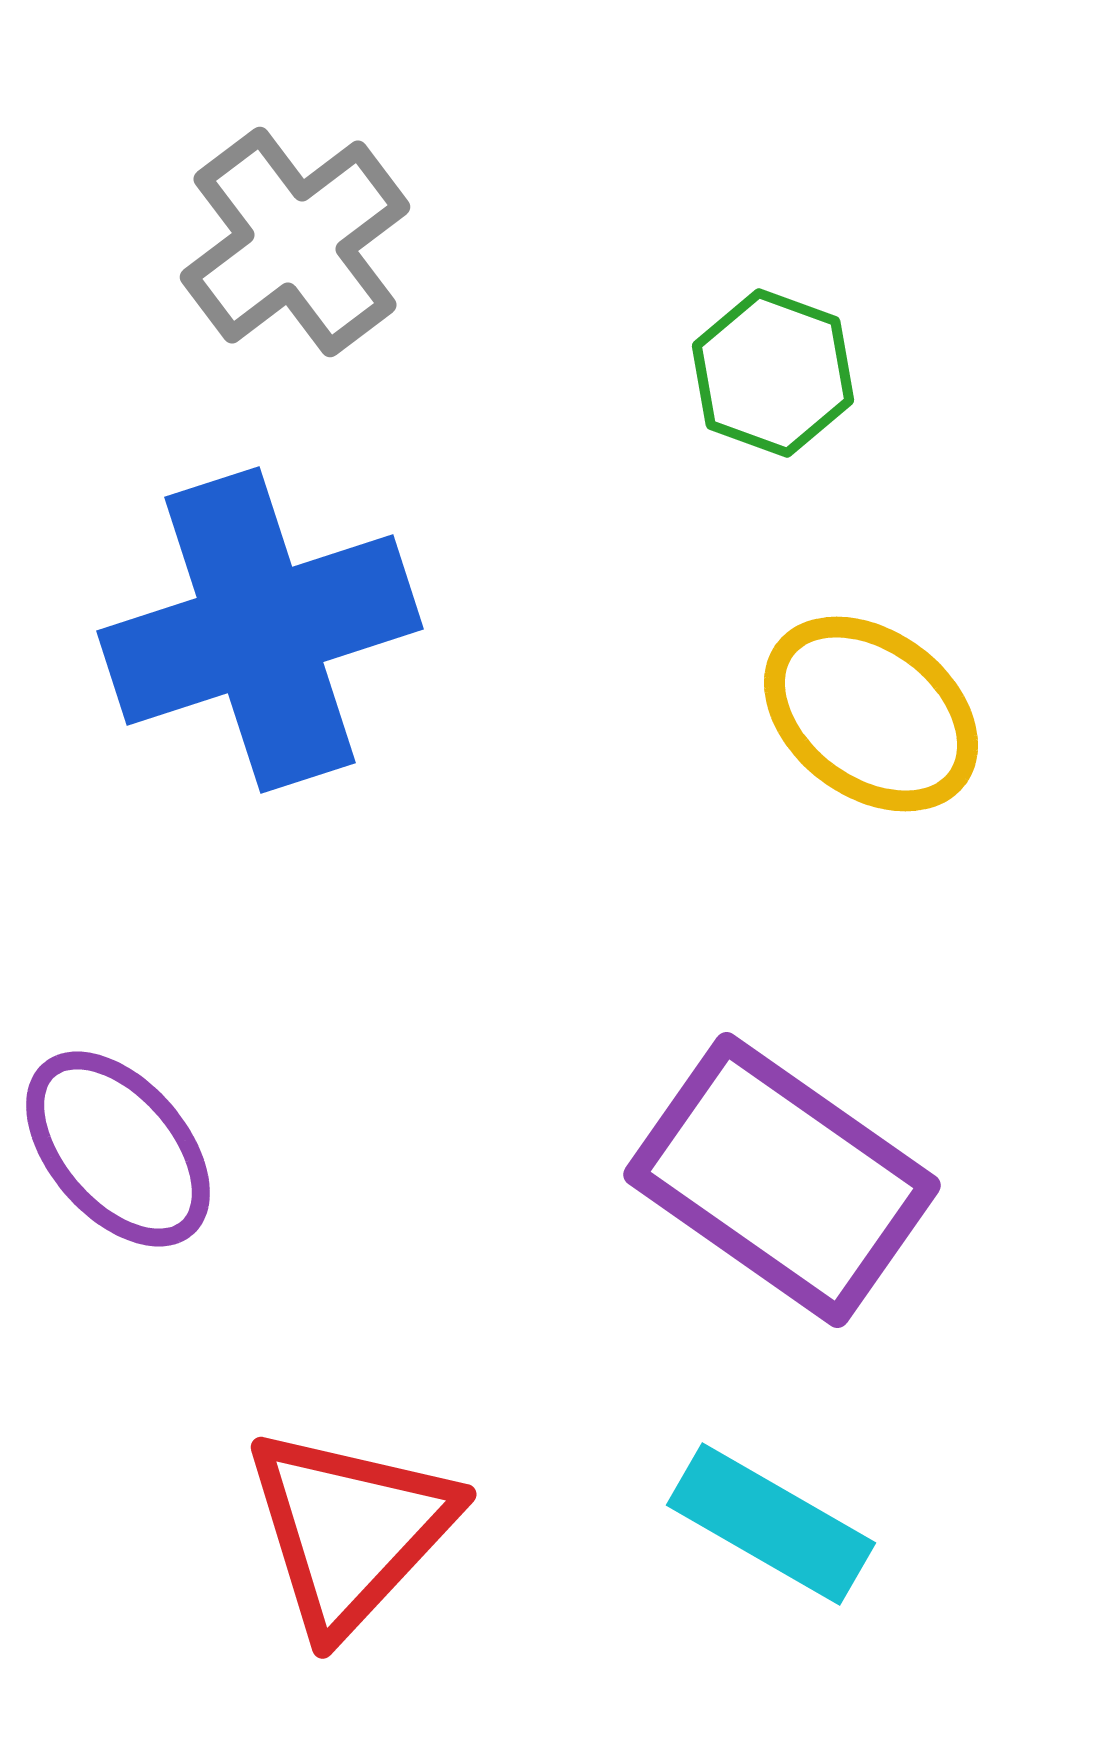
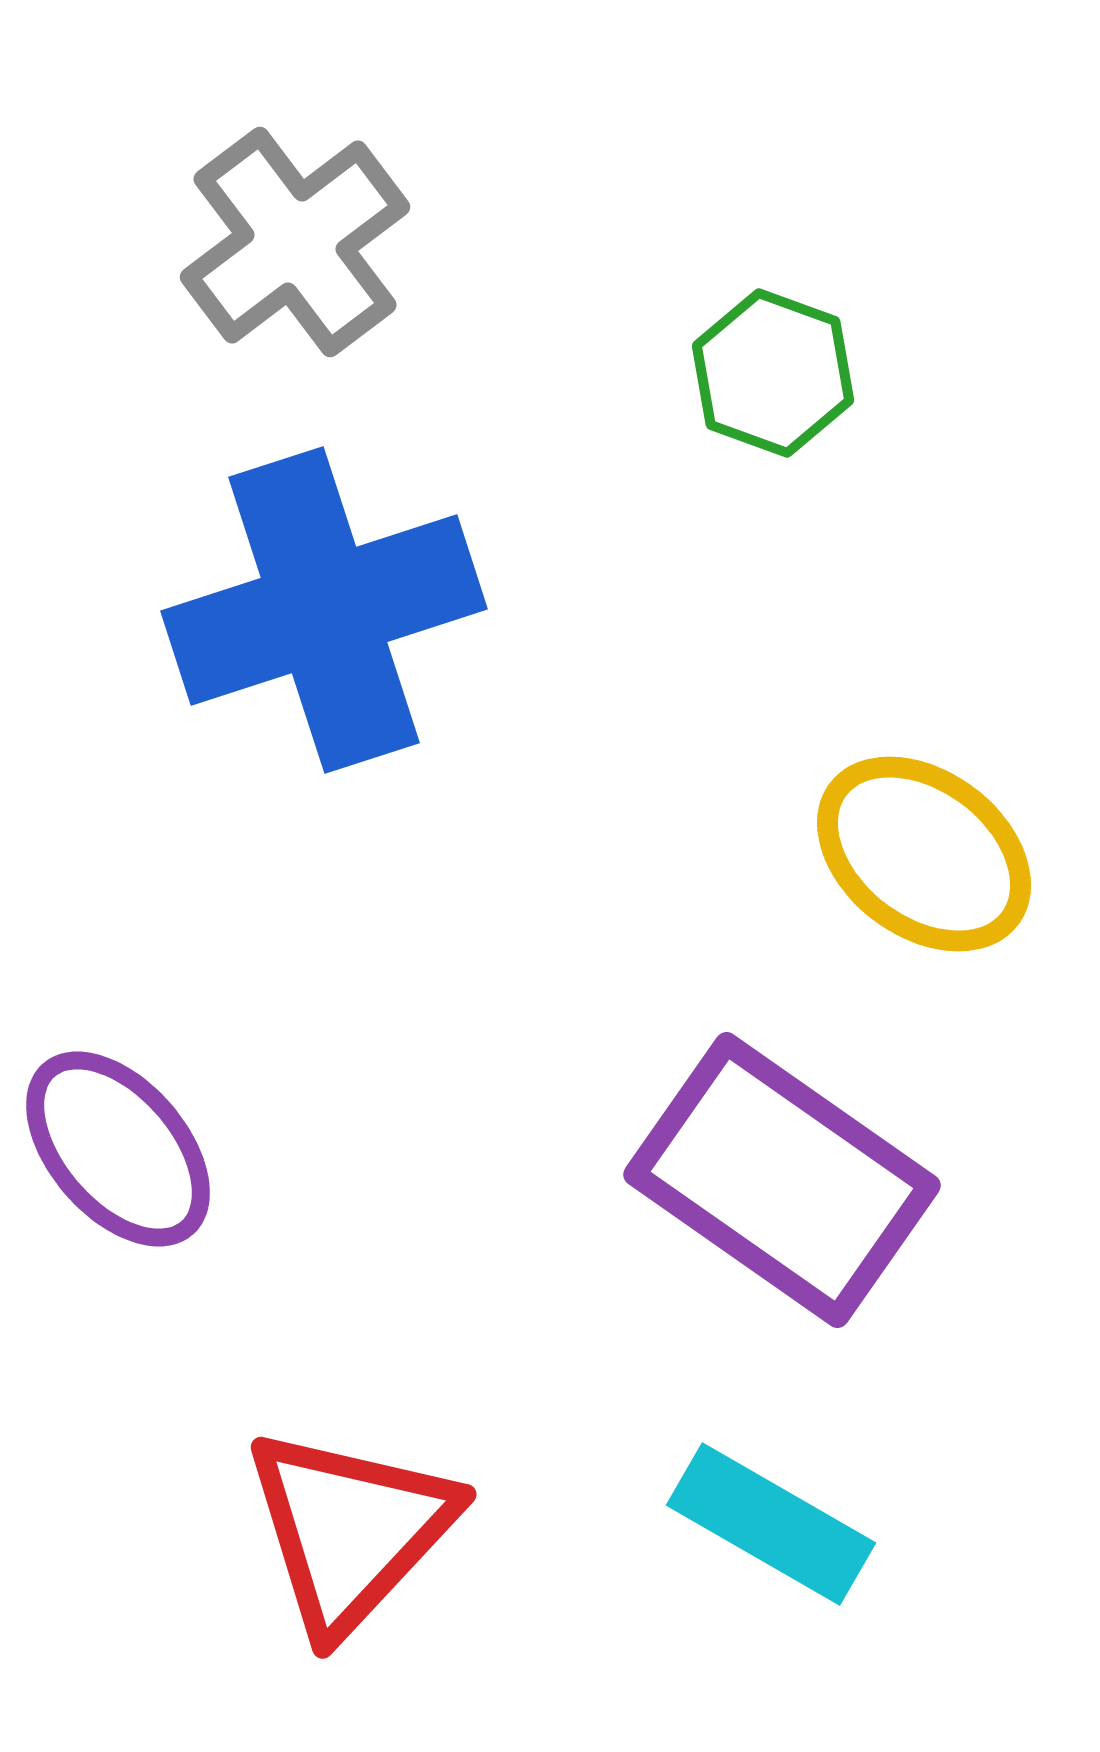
blue cross: moved 64 px right, 20 px up
yellow ellipse: moved 53 px right, 140 px down
